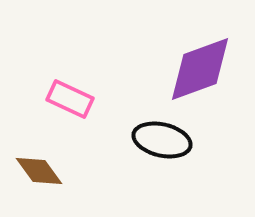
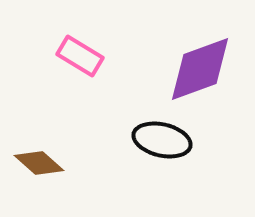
pink rectangle: moved 10 px right, 43 px up; rotated 6 degrees clockwise
brown diamond: moved 8 px up; rotated 12 degrees counterclockwise
